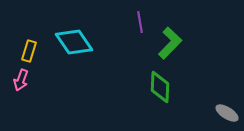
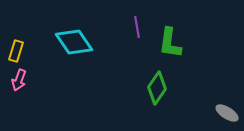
purple line: moved 3 px left, 5 px down
green L-shape: rotated 144 degrees clockwise
yellow rectangle: moved 13 px left
pink arrow: moved 2 px left
green diamond: moved 3 px left, 1 px down; rotated 32 degrees clockwise
